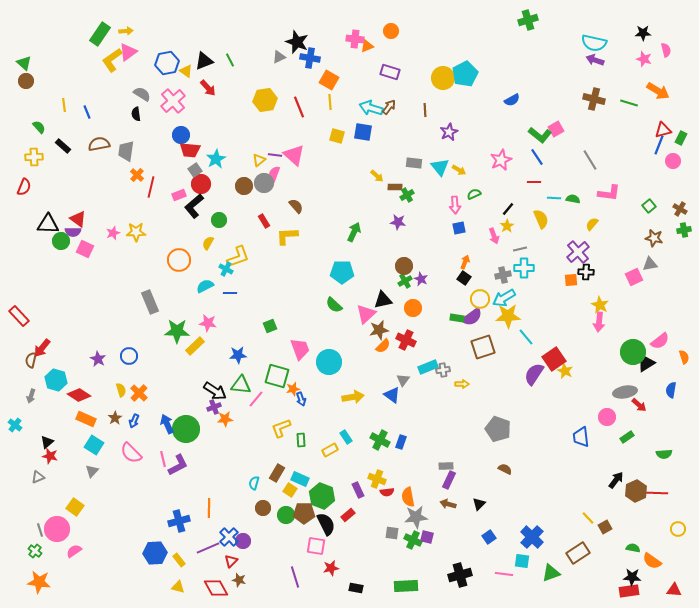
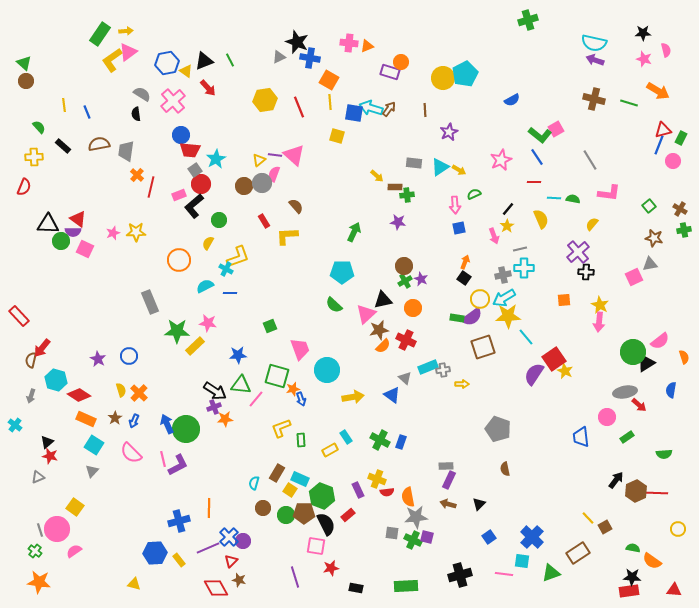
orange circle at (391, 31): moved 10 px right, 31 px down
pink cross at (355, 39): moved 6 px left, 4 px down
brown arrow at (389, 107): moved 2 px down
blue square at (363, 132): moved 9 px left, 19 px up
cyan triangle at (440, 167): rotated 36 degrees clockwise
gray circle at (264, 183): moved 2 px left
green cross at (407, 195): rotated 24 degrees clockwise
orange square at (571, 280): moved 7 px left, 20 px down
cyan circle at (329, 362): moved 2 px left, 8 px down
gray triangle at (403, 380): moved 2 px right, 2 px up; rotated 24 degrees counterclockwise
brown semicircle at (505, 469): rotated 128 degrees counterclockwise
yellow triangle at (178, 587): moved 44 px left, 3 px up
